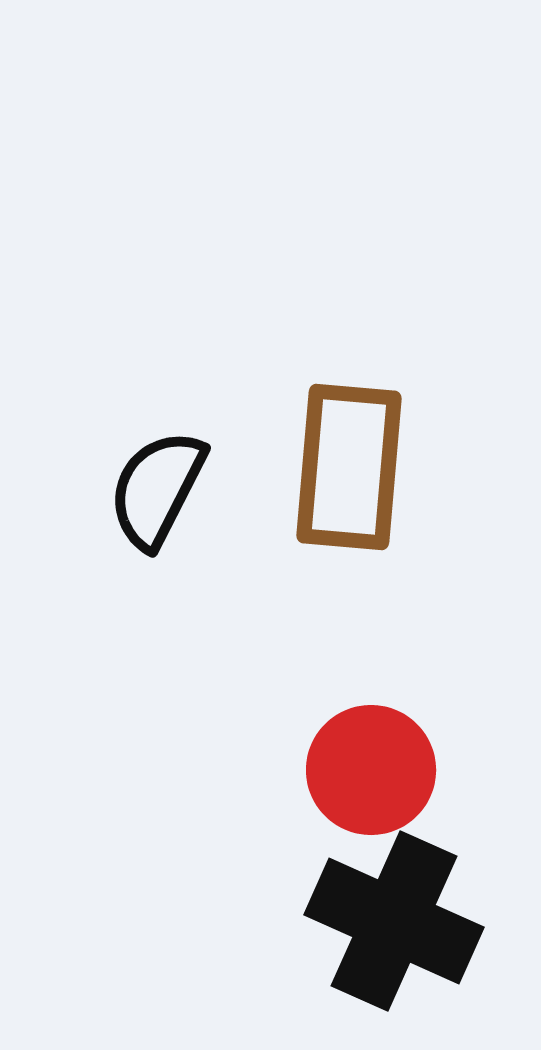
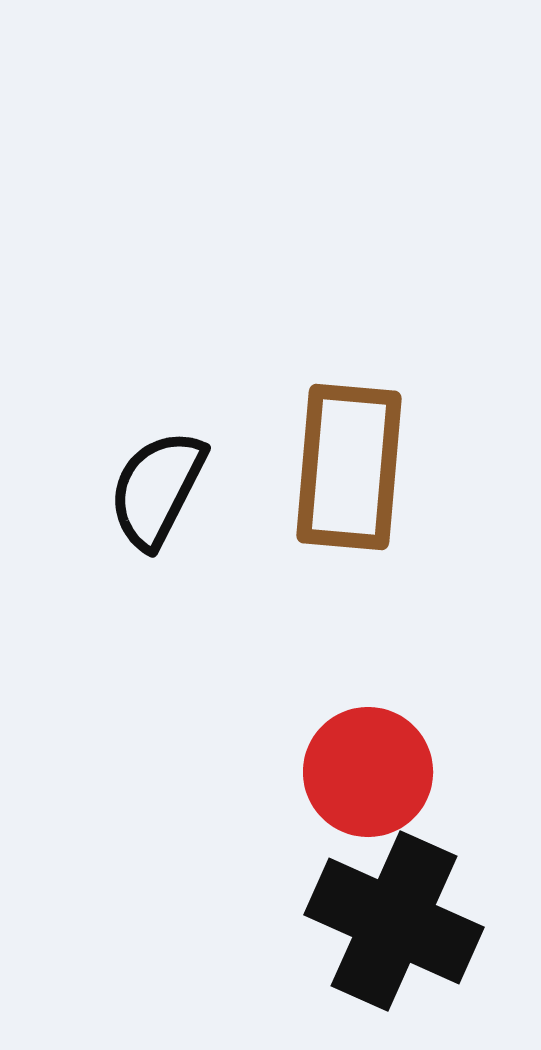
red circle: moved 3 px left, 2 px down
